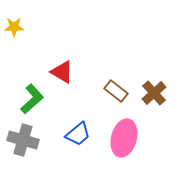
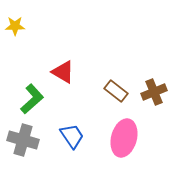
yellow star: moved 1 px right, 1 px up
red triangle: moved 1 px right
brown cross: moved 1 px up; rotated 20 degrees clockwise
blue trapezoid: moved 6 px left, 2 px down; rotated 84 degrees counterclockwise
